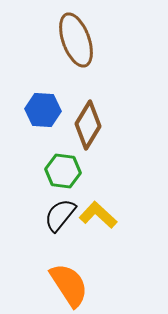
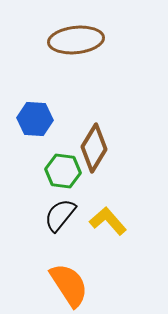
brown ellipse: rotated 76 degrees counterclockwise
blue hexagon: moved 8 px left, 9 px down
brown diamond: moved 6 px right, 23 px down
yellow L-shape: moved 10 px right, 6 px down; rotated 6 degrees clockwise
